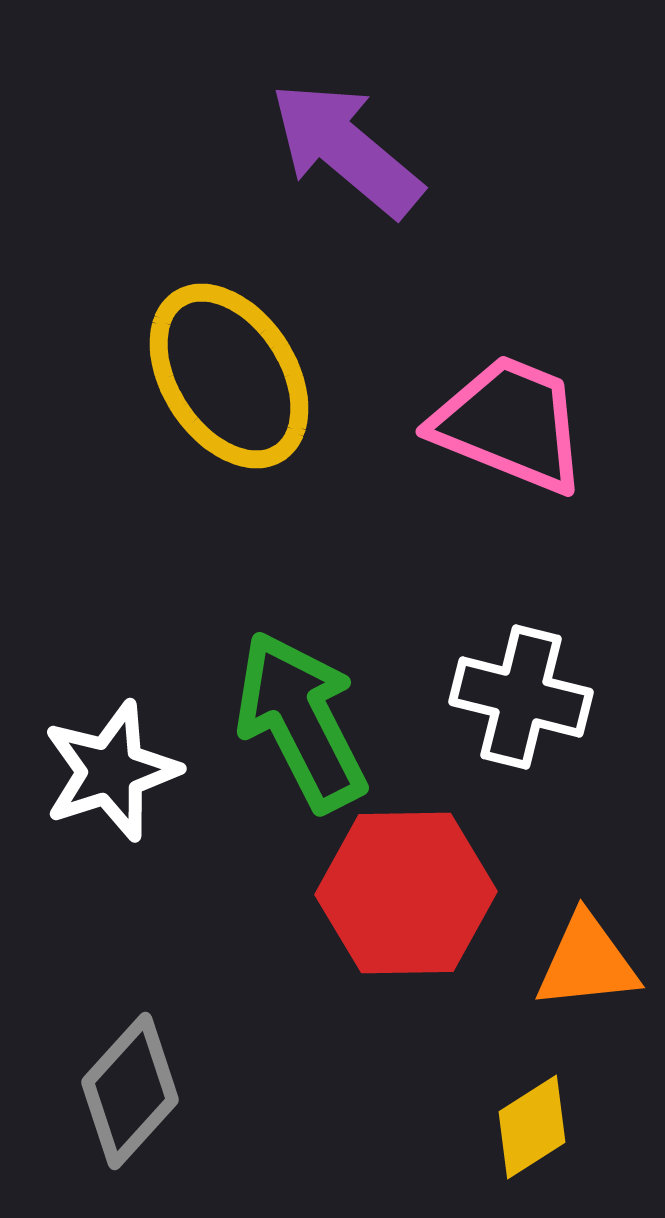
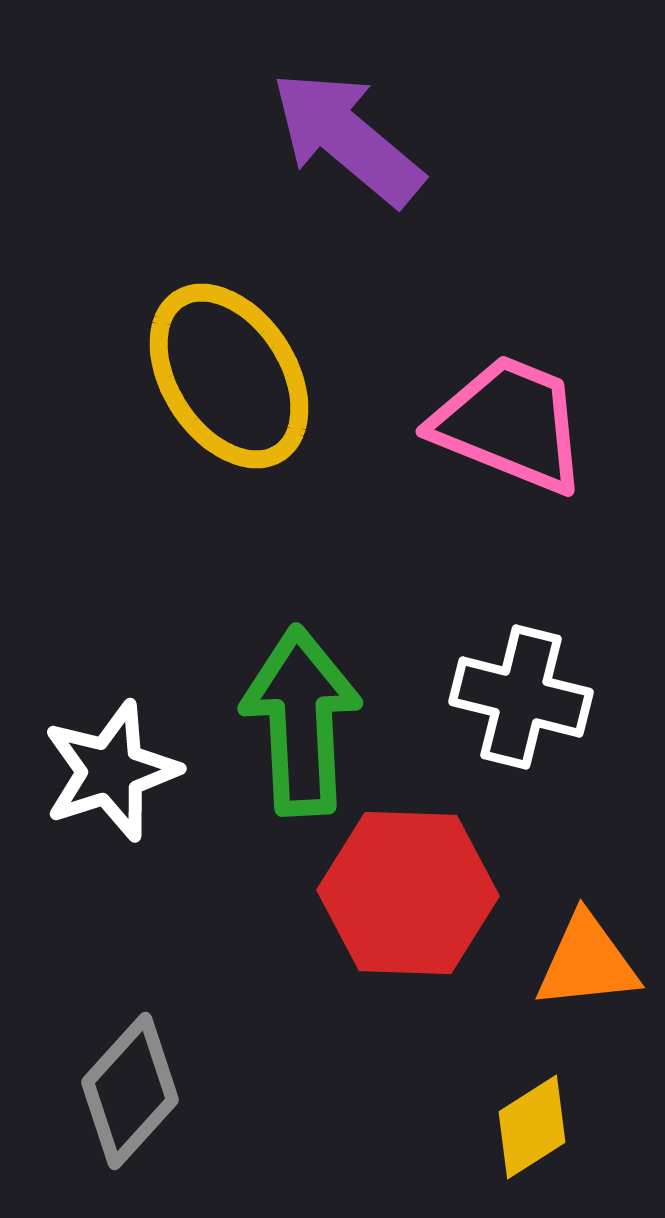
purple arrow: moved 1 px right, 11 px up
green arrow: rotated 24 degrees clockwise
red hexagon: moved 2 px right; rotated 3 degrees clockwise
